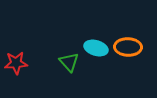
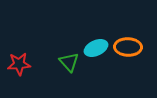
cyan ellipse: rotated 40 degrees counterclockwise
red star: moved 3 px right, 1 px down
